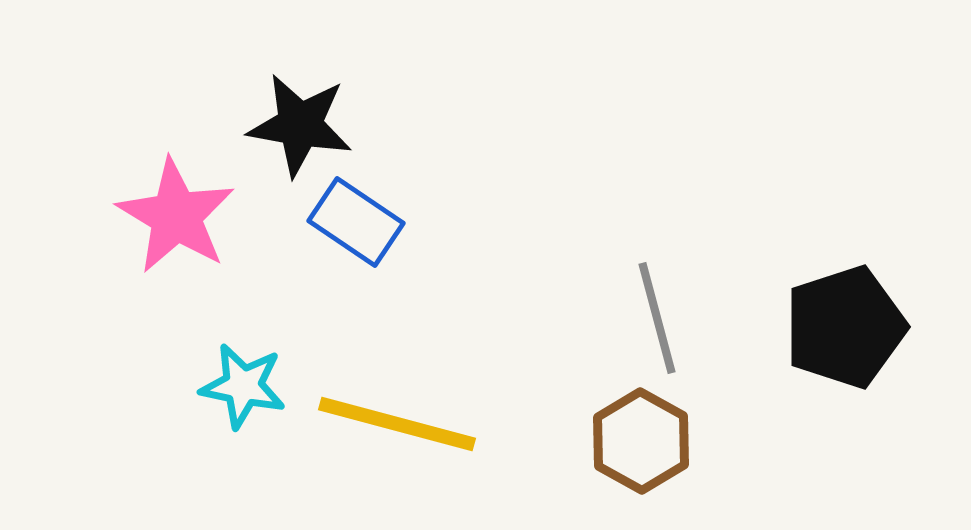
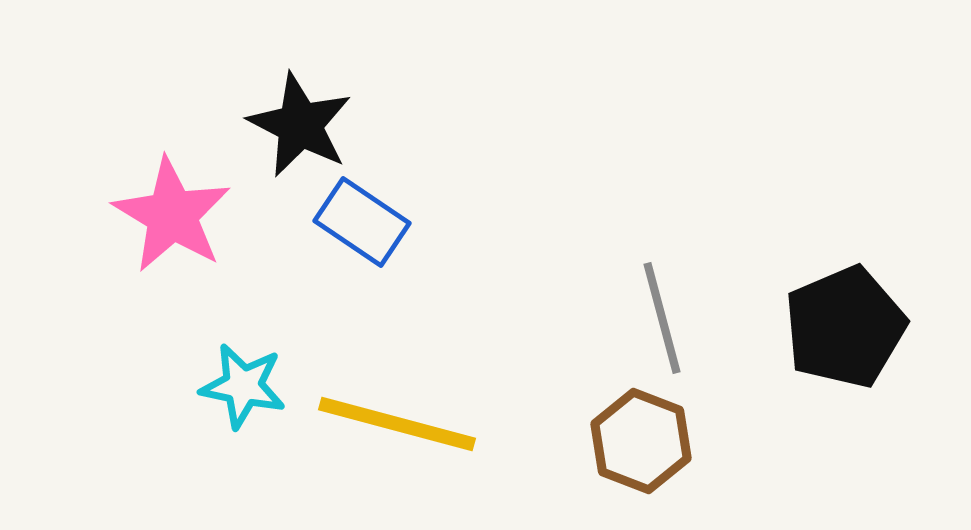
black star: rotated 17 degrees clockwise
pink star: moved 4 px left, 1 px up
blue rectangle: moved 6 px right
gray line: moved 5 px right
black pentagon: rotated 5 degrees counterclockwise
brown hexagon: rotated 8 degrees counterclockwise
